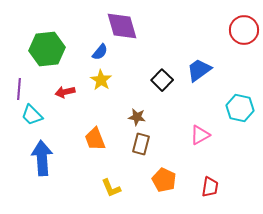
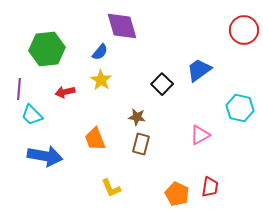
black square: moved 4 px down
blue arrow: moved 3 px right, 2 px up; rotated 104 degrees clockwise
orange pentagon: moved 13 px right, 14 px down
